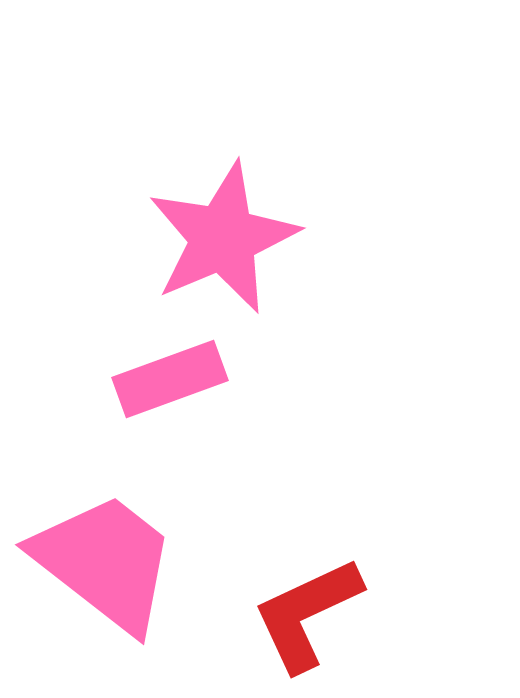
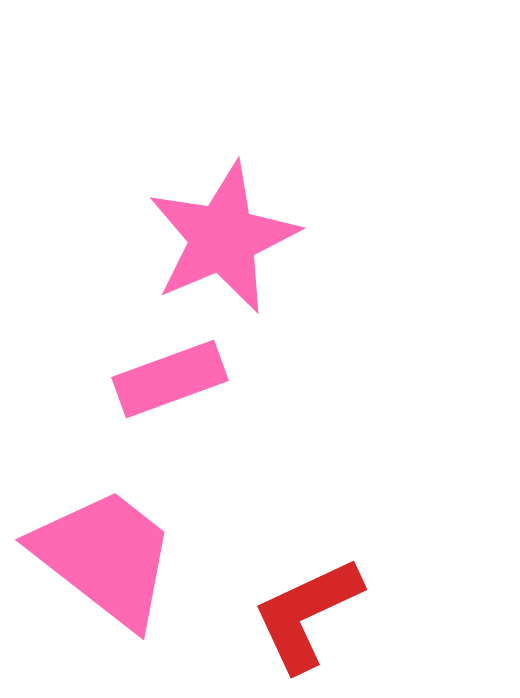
pink trapezoid: moved 5 px up
